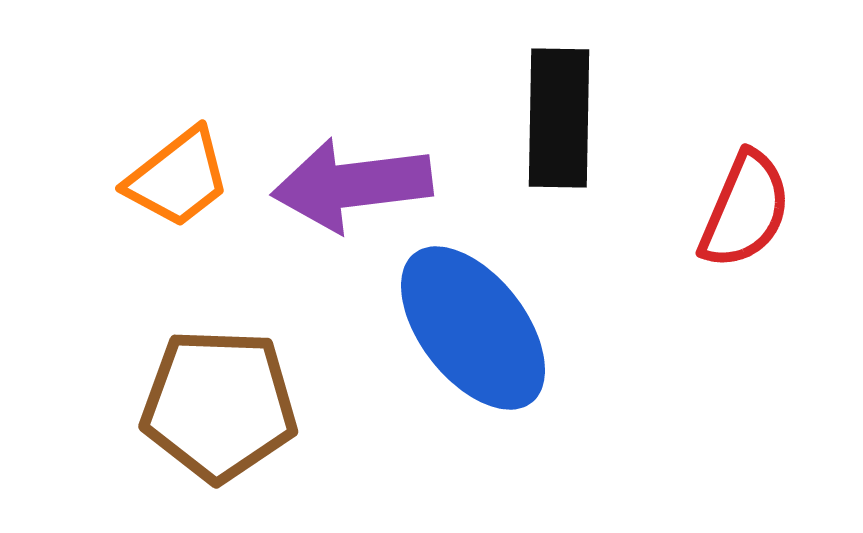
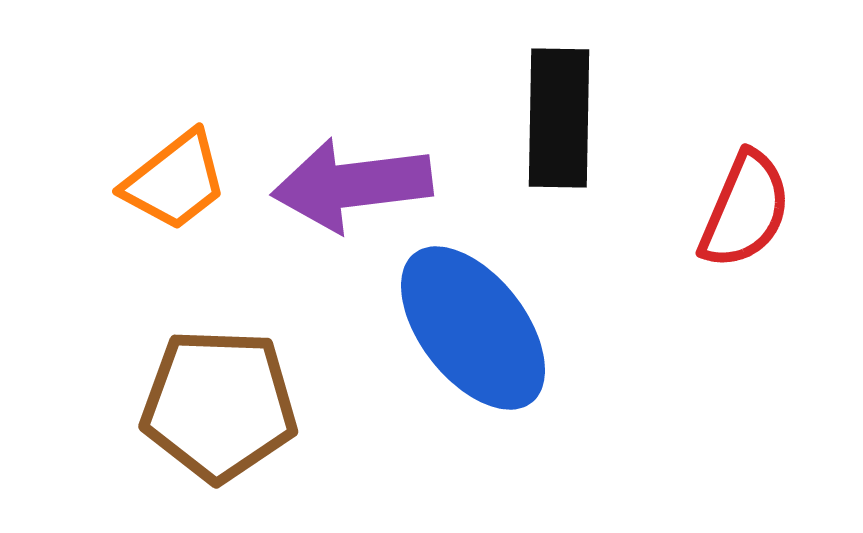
orange trapezoid: moved 3 px left, 3 px down
